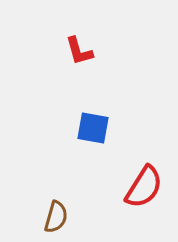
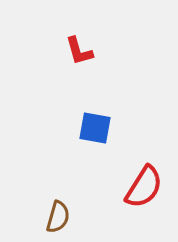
blue square: moved 2 px right
brown semicircle: moved 2 px right
